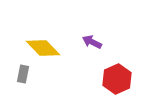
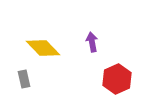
purple arrow: rotated 54 degrees clockwise
gray rectangle: moved 1 px right, 5 px down; rotated 24 degrees counterclockwise
